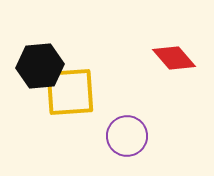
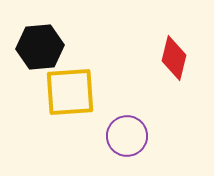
red diamond: rotated 54 degrees clockwise
black hexagon: moved 19 px up
